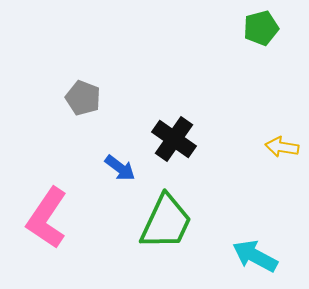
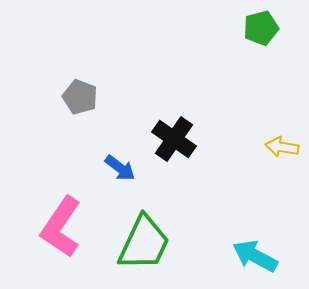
gray pentagon: moved 3 px left, 1 px up
pink L-shape: moved 14 px right, 9 px down
green trapezoid: moved 22 px left, 21 px down
